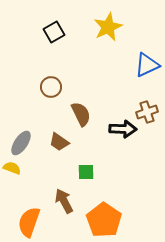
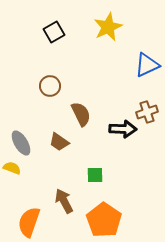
brown circle: moved 1 px left, 1 px up
gray ellipse: rotated 65 degrees counterclockwise
green square: moved 9 px right, 3 px down
